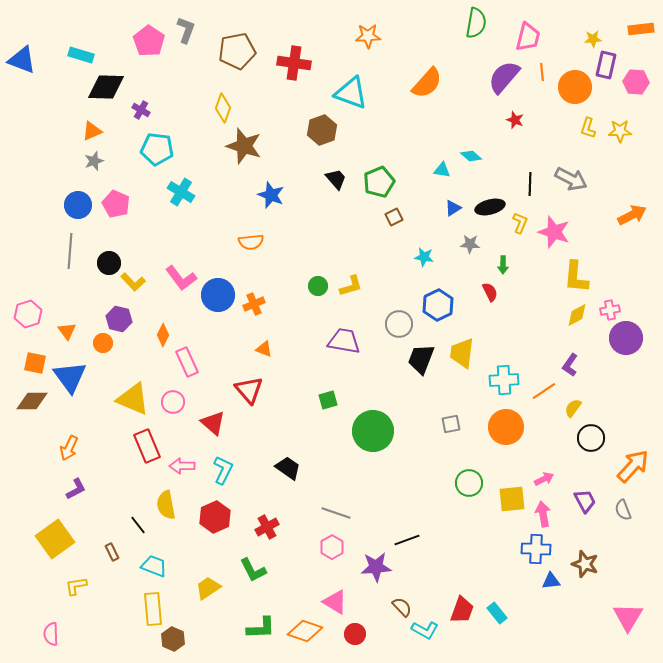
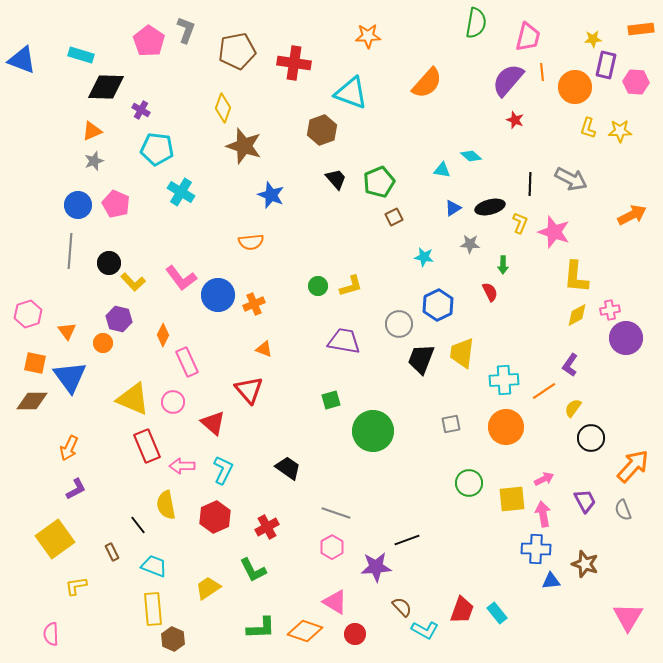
purple semicircle at (504, 77): moved 4 px right, 3 px down
green square at (328, 400): moved 3 px right
